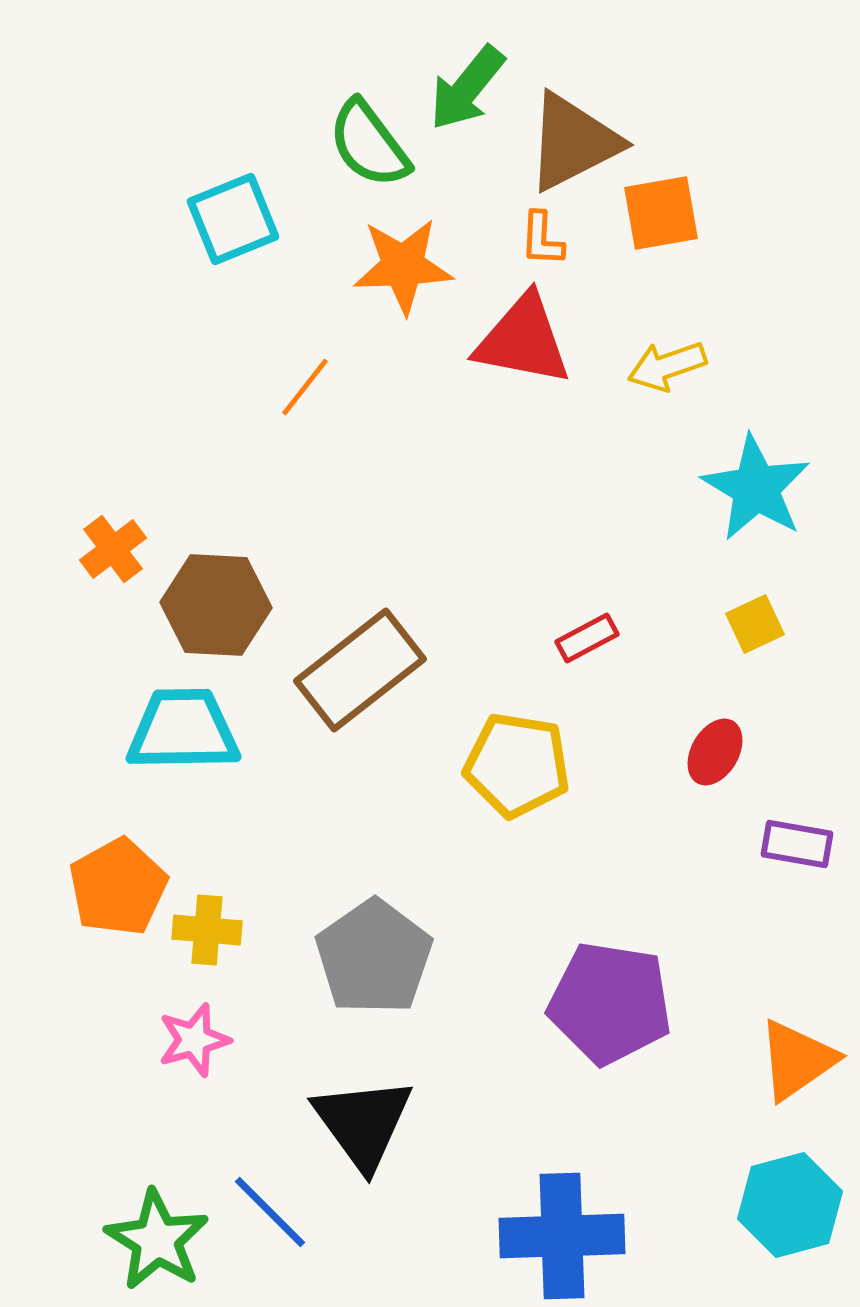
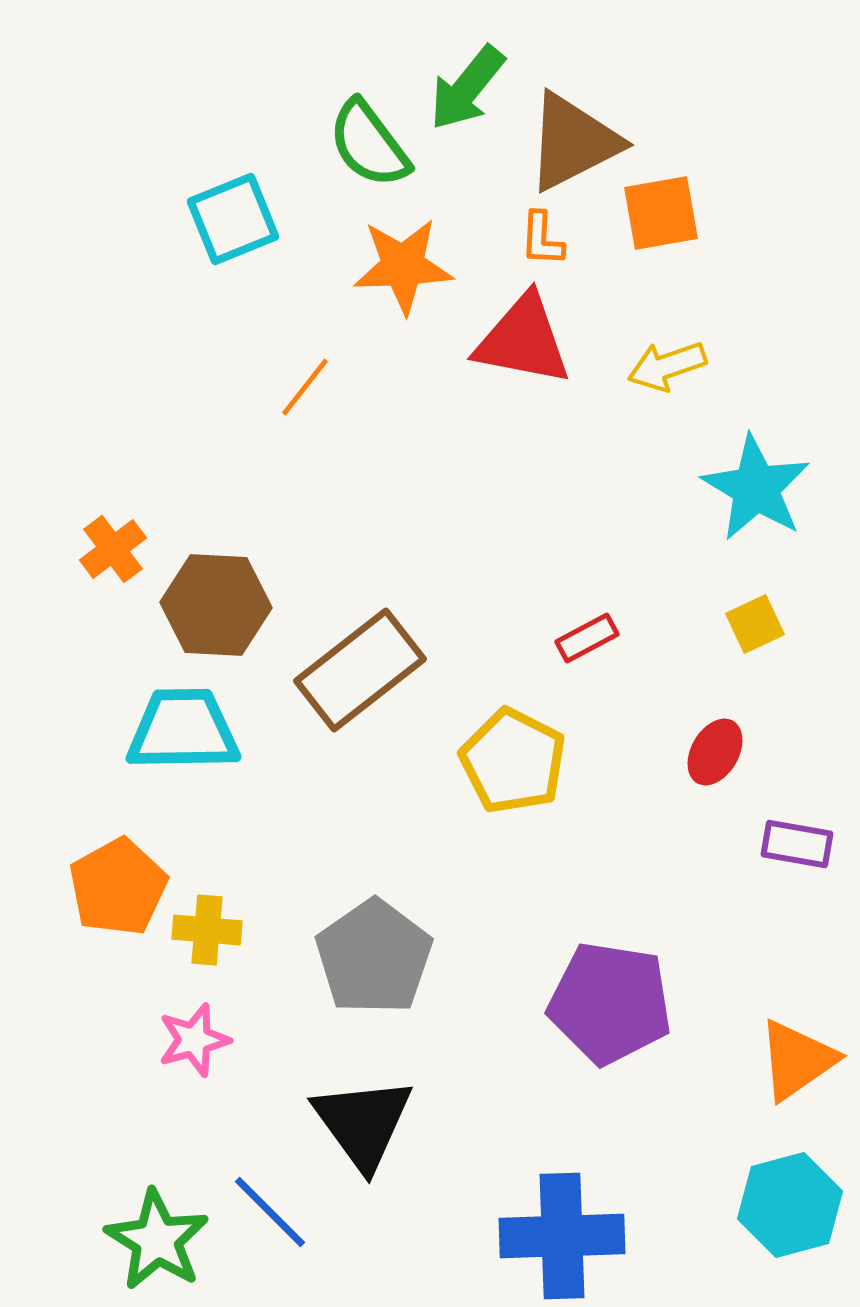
yellow pentagon: moved 4 px left, 4 px up; rotated 18 degrees clockwise
